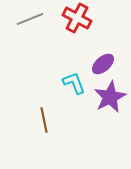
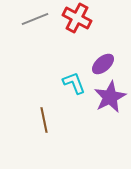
gray line: moved 5 px right
